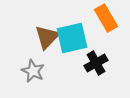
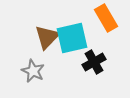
black cross: moved 2 px left, 1 px up
